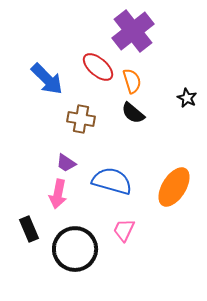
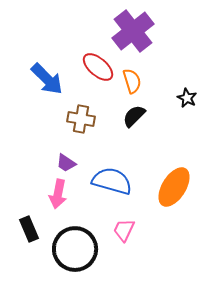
black semicircle: moved 1 px right, 3 px down; rotated 95 degrees clockwise
